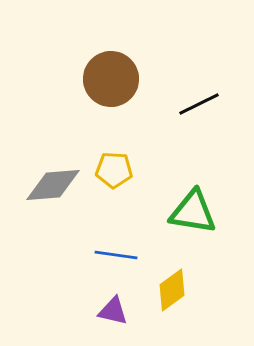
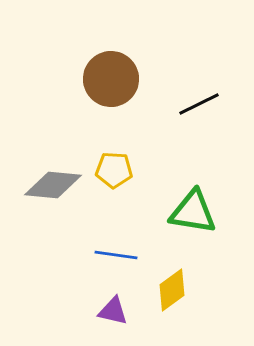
gray diamond: rotated 10 degrees clockwise
